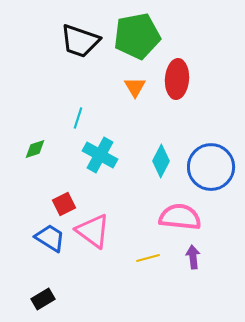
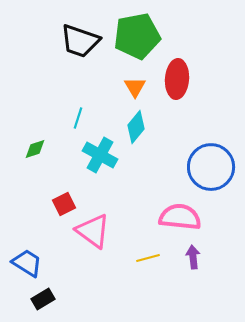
cyan diamond: moved 25 px left, 34 px up; rotated 12 degrees clockwise
blue trapezoid: moved 23 px left, 25 px down
